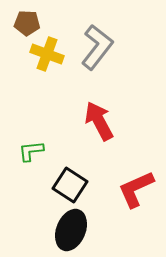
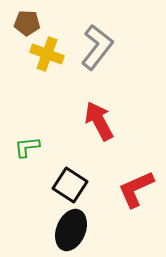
green L-shape: moved 4 px left, 4 px up
